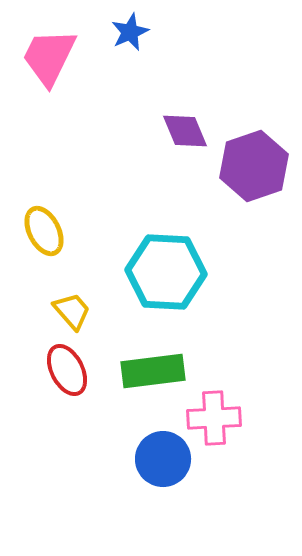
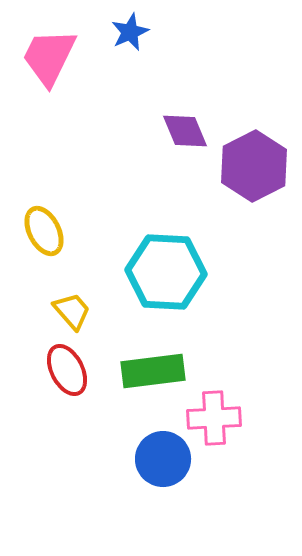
purple hexagon: rotated 8 degrees counterclockwise
